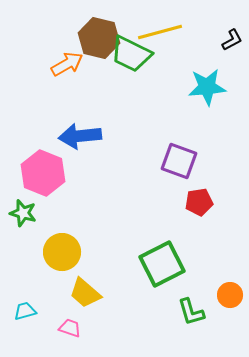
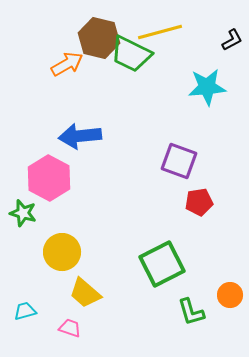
pink hexagon: moved 6 px right, 5 px down; rotated 6 degrees clockwise
